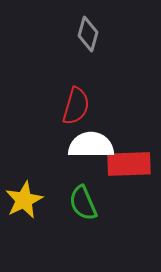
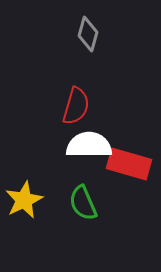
white semicircle: moved 2 px left
red rectangle: rotated 18 degrees clockwise
